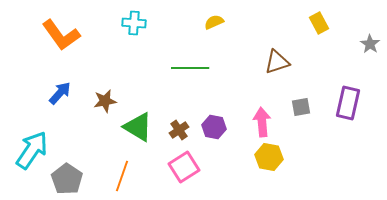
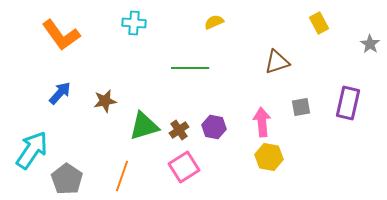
green triangle: moved 6 px right, 1 px up; rotated 48 degrees counterclockwise
